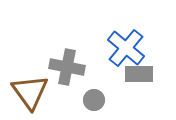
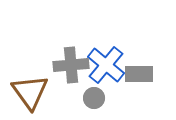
blue cross: moved 20 px left, 17 px down
gray cross: moved 4 px right, 2 px up; rotated 16 degrees counterclockwise
gray circle: moved 2 px up
